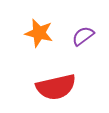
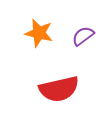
red semicircle: moved 3 px right, 2 px down
